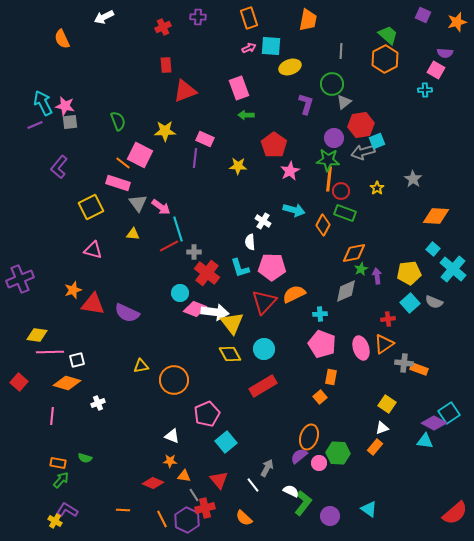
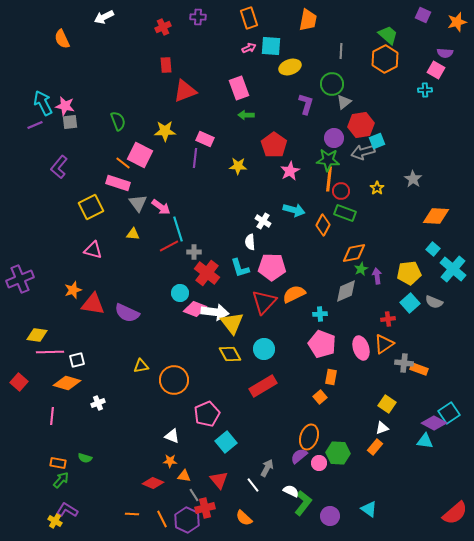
orange line at (123, 510): moved 9 px right, 4 px down
